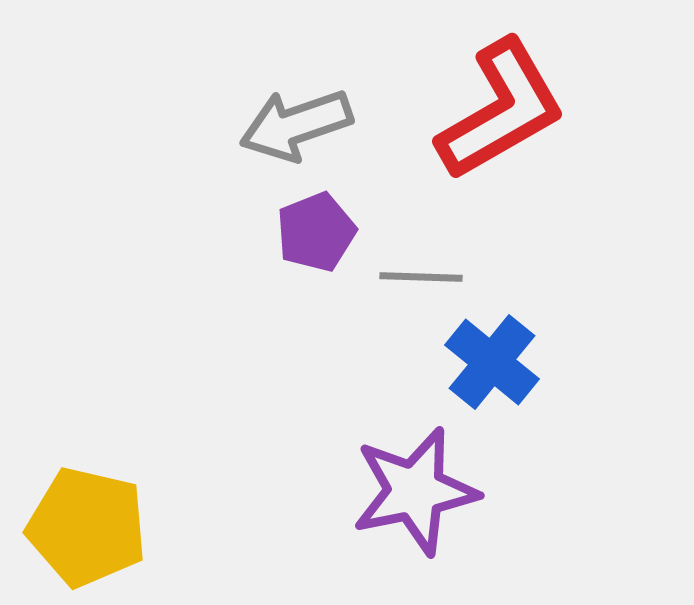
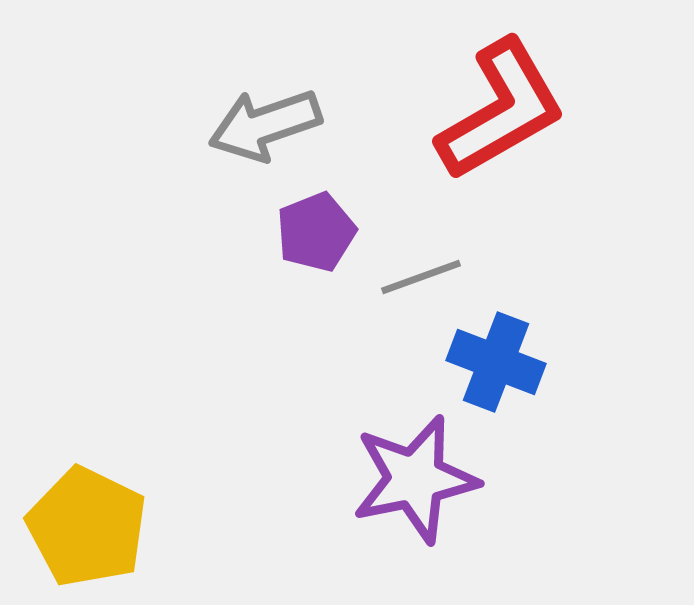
gray arrow: moved 31 px left
gray line: rotated 22 degrees counterclockwise
blue cross: moved 4 px right; rotated 18 degrees counterclockwise
purple star: moved 12 px up
yellow pentagon: rotated 13 degrees clockwise
